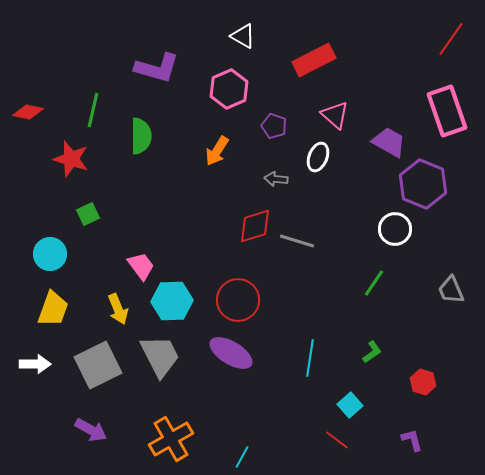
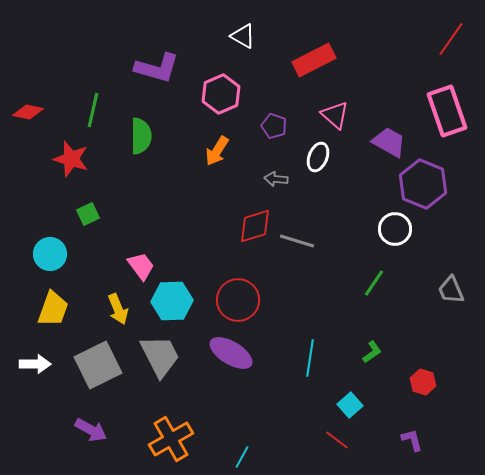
pink hexagon at (229, 89): moved 8 px left, 5 px down
